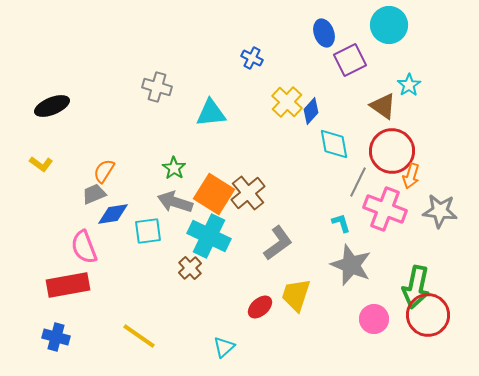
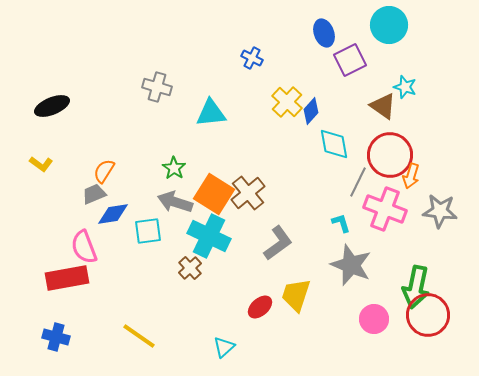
cyan star at (409, 85): moved 4 px left, 2 px down; rotated 20 degrees counterclockwise
red circle at (392, 151): moved 2 px left, 4 px down
red rectangle at (68, 285): moved 1 px left, 7 px up
